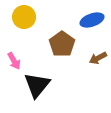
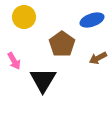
black triangle: moved 6 px right, 5 px up; rotated 8 degrees counterclockwise
